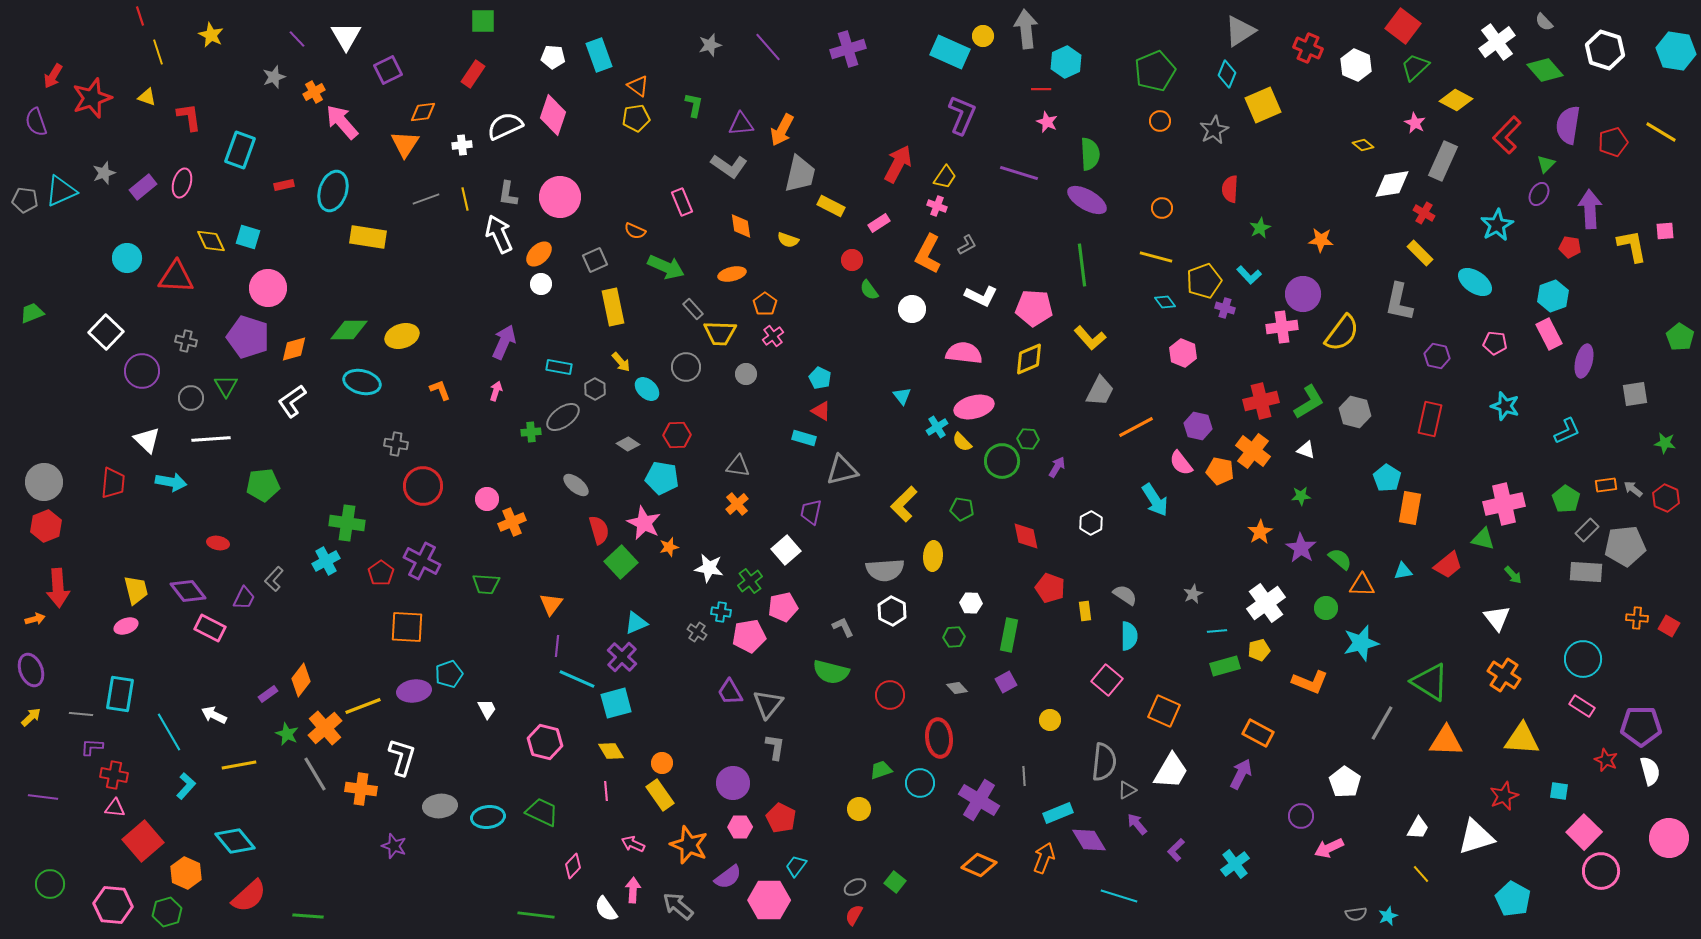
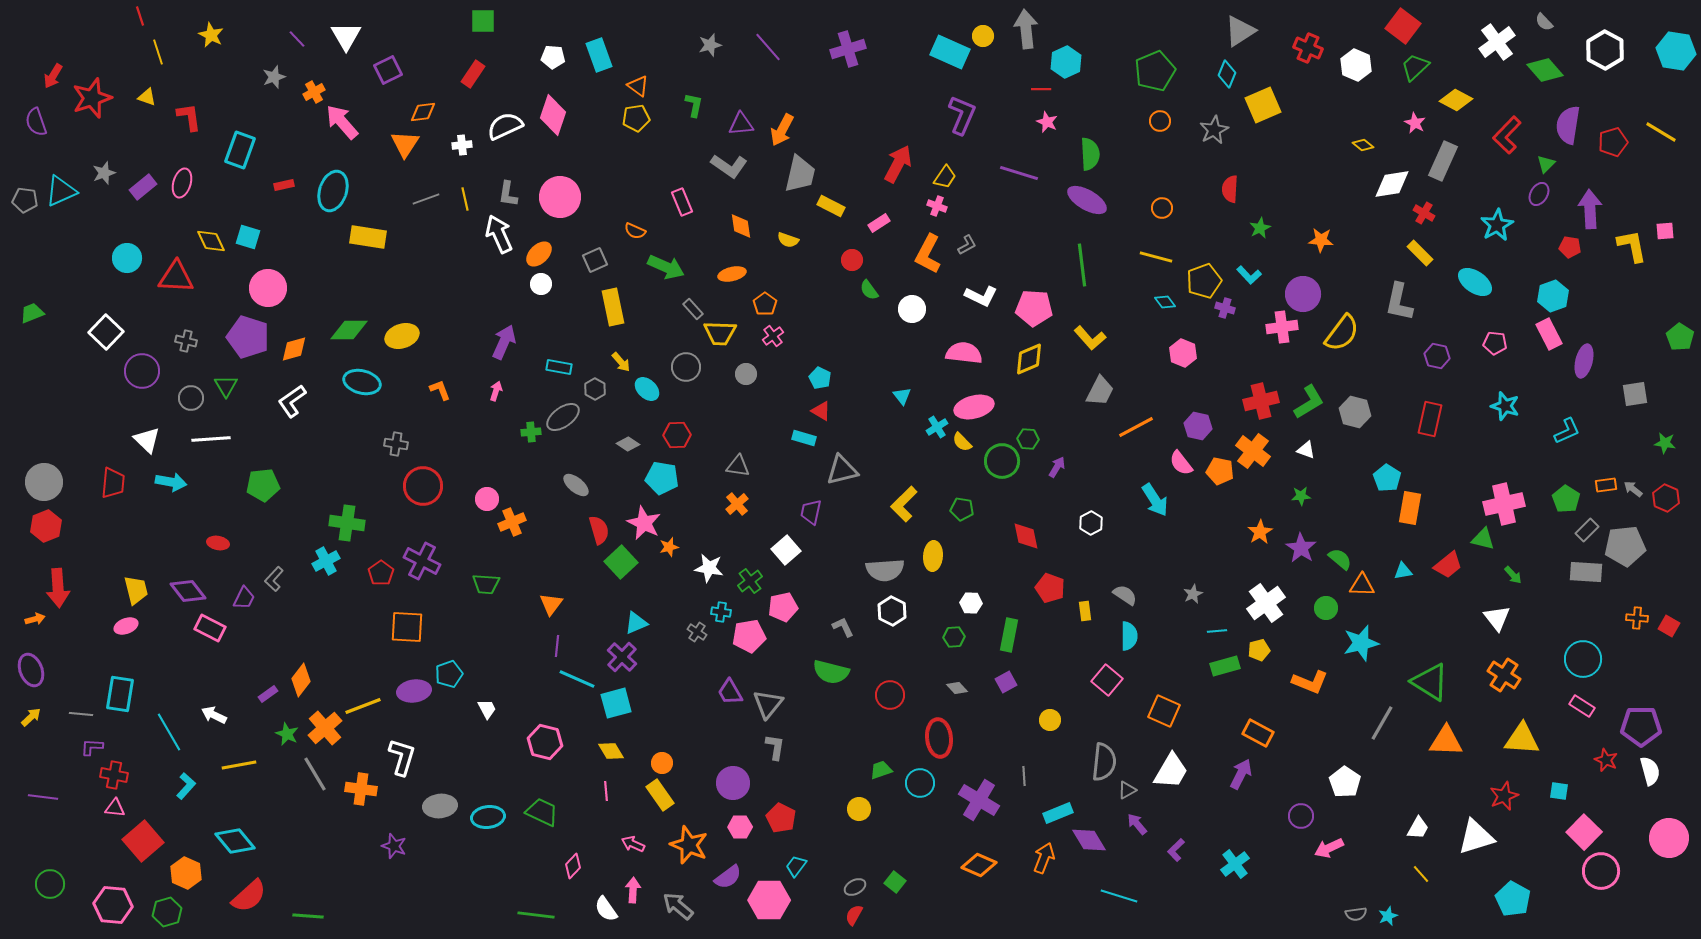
white hexagon at (1605, 50): rotated 12 degrees clockwise
